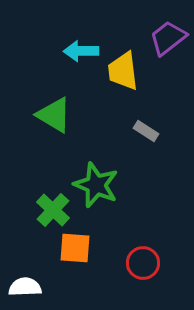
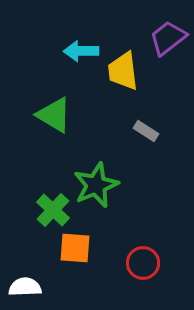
green star: rotated 27 degrees clockwise
